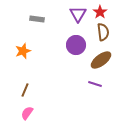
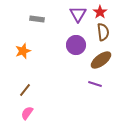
brown line: rotated 16 degrees clockwise
